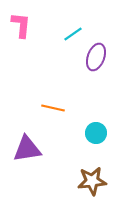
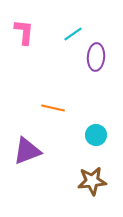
pink L-shape: moved 3 px right, 7 px down
purple ellipse: rotated 16 degrees counterclockwise
cyan circle: moved 2 px down
purple triangle: moved 2 px down; rotated 12 degrees counterclockwise
